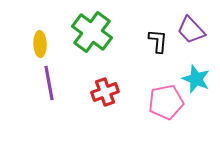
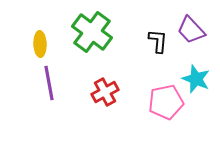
red cross: rotated 8 degrees counterclockwise
